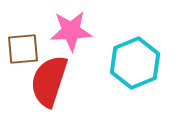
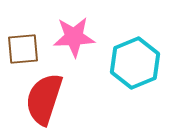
pink star: moved 3 px right, 6 px down
red semicircle: moved 5 px left, 18 px down
